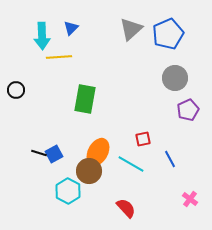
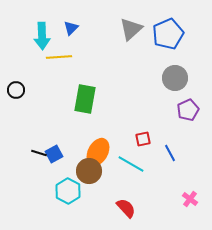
blue line: moved 6 px up
